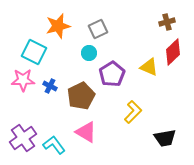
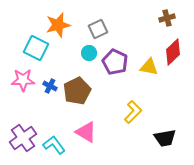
brown cross: moved 4 px up
orange star: moved 1 px up
cyan square: moved 2 px right, 4 px up
yellow triangle: rotated 12 degrees counterclockwise
purple pentagon: moved 3 px right, 12 px up; rotated 15 degrees counterclockwise
brown pentagon: moved 4 px left, 5 px up
